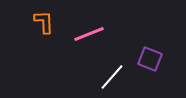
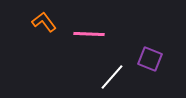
orange L-shape: rotated 35 degrees counterclockwise
pink line: rotated 24 degrees clockwise
